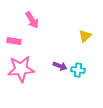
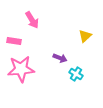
purple arrow: moved 8 px up
cyan cross: moved 2 px left, 4 px down; rotated 24 degrees clockwise
